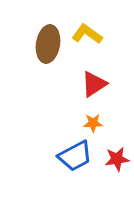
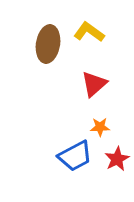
yellow L-shape: moved 2 px right, 2 px up
red triangle: rotated 8 degrees counterclockwise
orange star: moved 7 px right, 4 px down
red star: rotated 20 degrees counterclockwise
